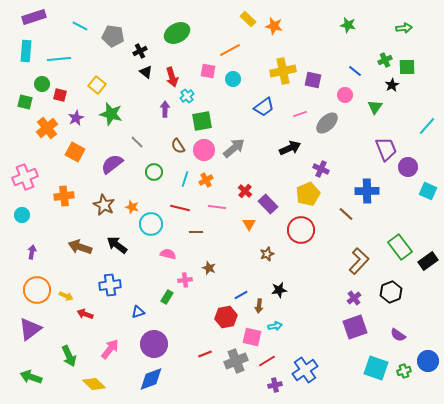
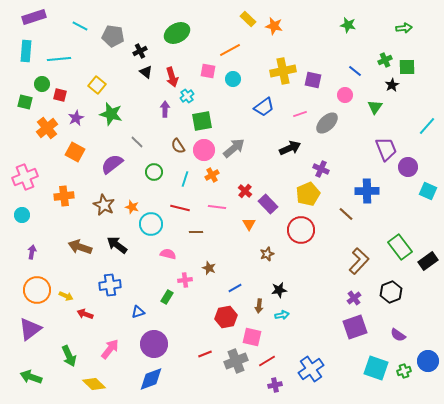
orange cross at (206, 180): moved 6 px right, 5 px up
blue line at (241, 295): moved 6 px left, 7 px up
cyan arrow at (275, 326): moved 7 px right, 11 px up
blue cross at (305, 370): moved 6 px right, 1 px up
